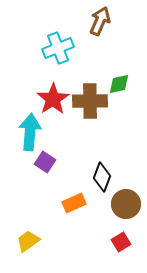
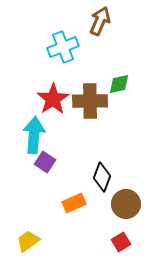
cyan cross: moved 5 px right, 1 px up
cyan arrow: moved 4 px right, 3 px down
